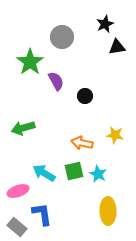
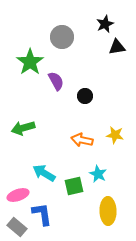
orange arrow: moved 3 px up
green square: moved 15 px down
pink ellipse: moved 4 px down
